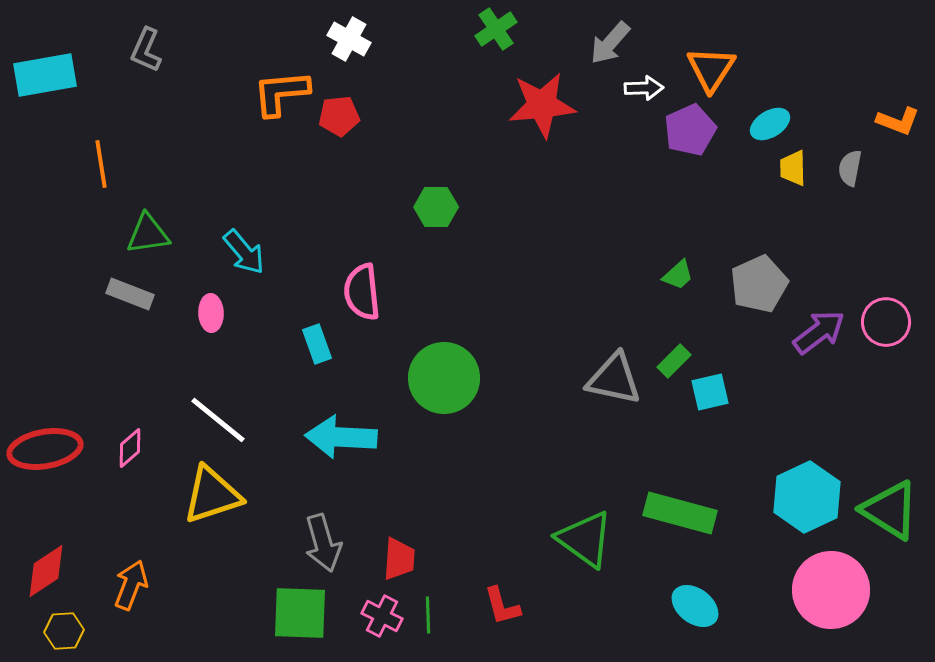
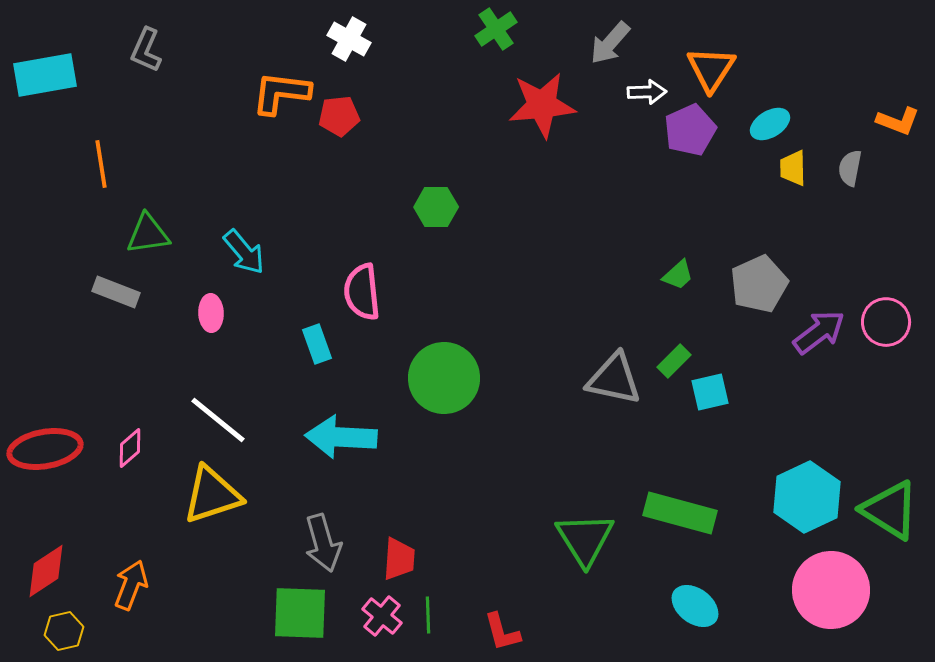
white arrow at (644, 88): moved 3 px right, 4 px down
orange L-shape at (281, 93): rotated 12 degrees clockwise
gray rectangle at (130, 294): moved 14 px left, 2 px up
green triangle at (585, 539): rotated 22 degrees clockwise
red L-shape at (502, 606): moved 26 px down
pink cross at (382, 616): rotated 12 degrees clockwise
yellow hexagon at (64, 631): rotated 9 degrees counterclockwise
